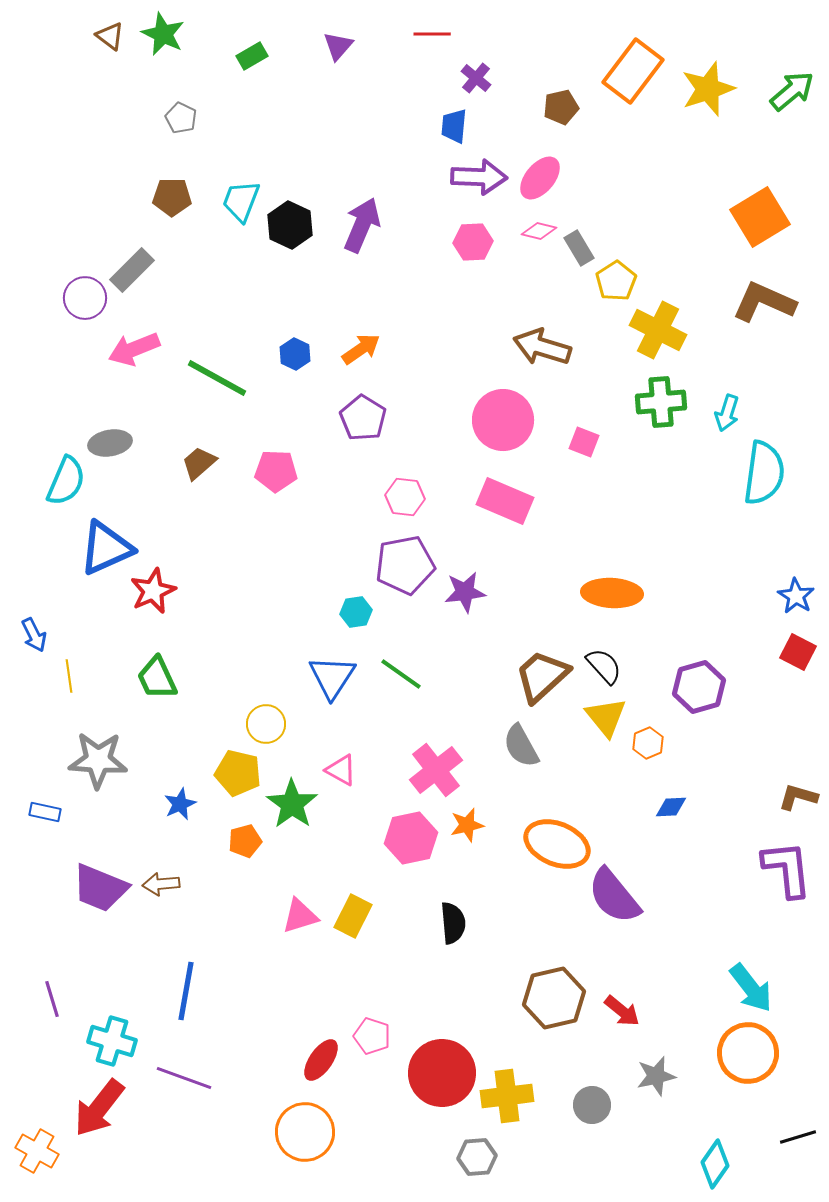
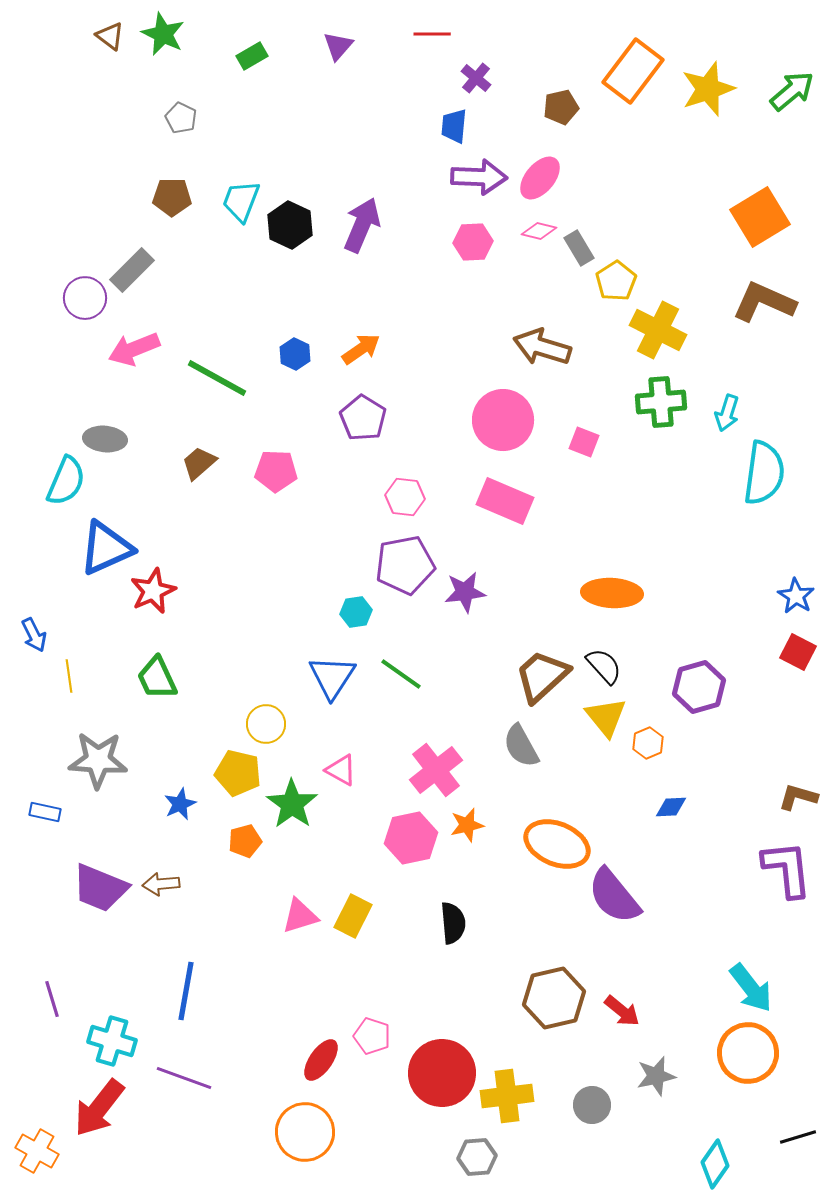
gray ellipse at (110, 443): moved 5 px left, 4 px up; rotated 15 degrees clockwise
